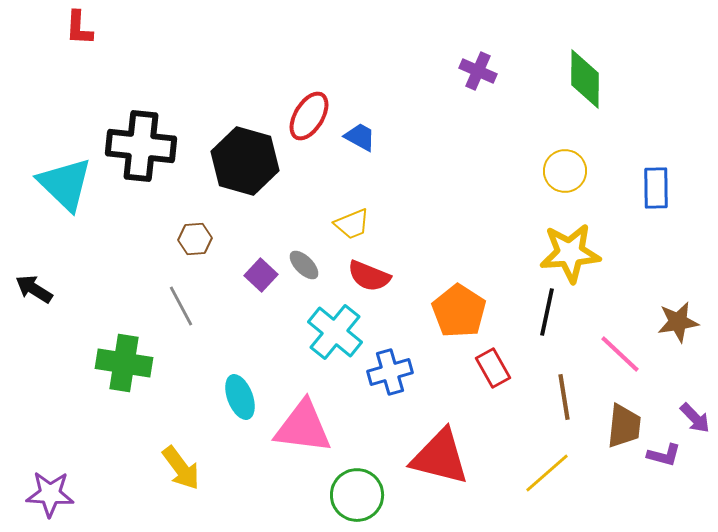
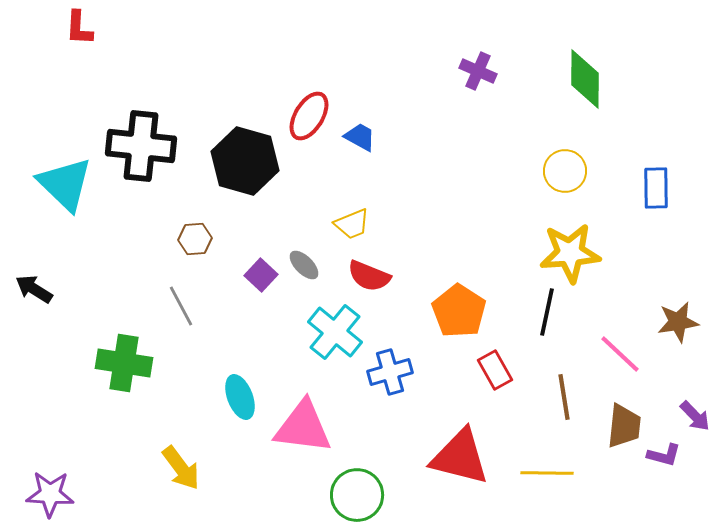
red rectangle: moved 2 px right, 2 px down
purple arrow: moved 2 px up
red triangle: moved 20 px right
yellow line: rotated 42 degrees clockwise
